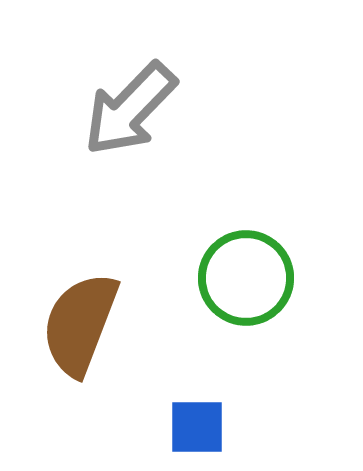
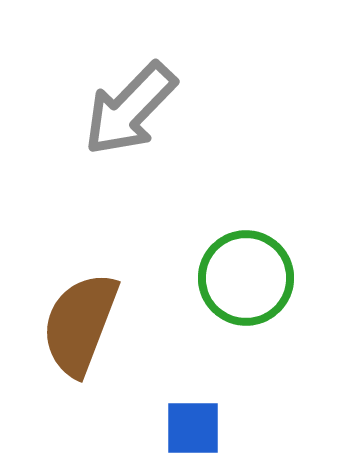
blue square: moved 4 px left, 1 px down
